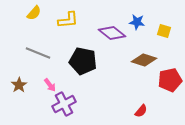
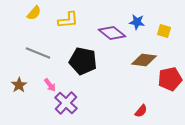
brown diamond: rotated 10 degrees counterclockwise
red pentagon: moved 1 px up
purple cross: moved 2 px right, 1 px up; rotated 20 degrees counterclockwise
